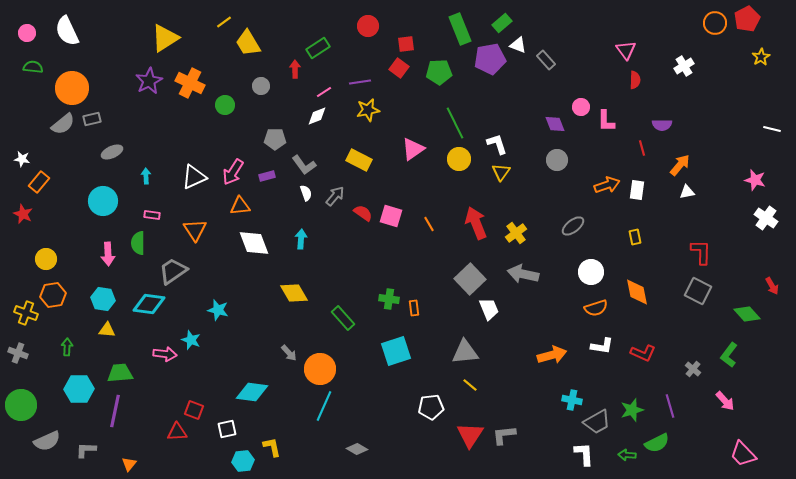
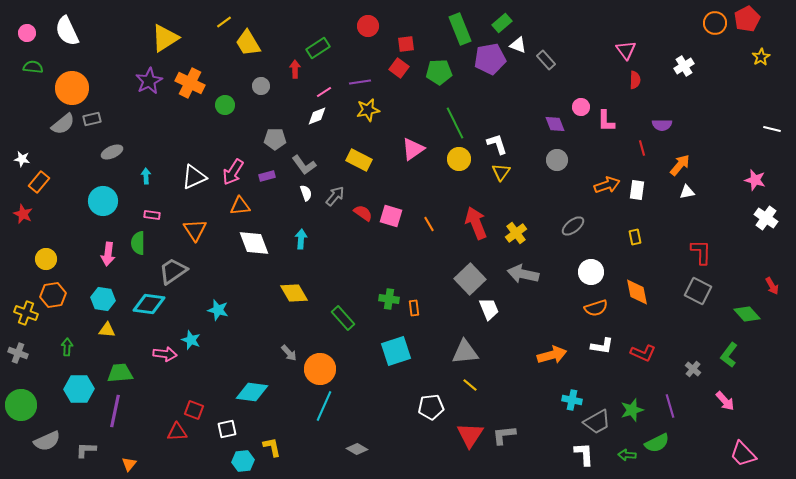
pink arrow at (108, 254): rotated 10 degrees clockwise
